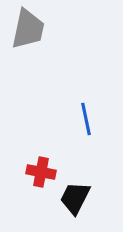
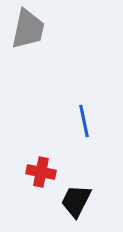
blue line: moved 2 px left, 2 px down
black trapezoid: moved 1 px right, 3 px down
